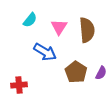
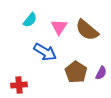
brown semicircle: rotated 135 degrees clockwise
